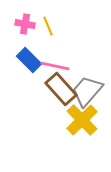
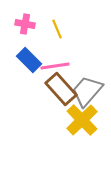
yellow line: moved 9 px right, 3 px down
pink line: rotated 20 degrees counterclockwise
